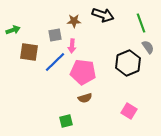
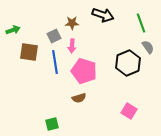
brown star: moved 2 px left, 2 px down
gray square: moved 1 px left, 1 px down; rotated 16 degrees counterclockwise
blue line: rotated 55 degrees counterclockwise
pink pentagon: moved 1 px right, 1 px up; rotated 10 degrees clockwise
brown semicircle: moved 6 px left
green square: moved 14 px left, 3 px down
